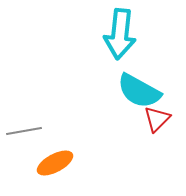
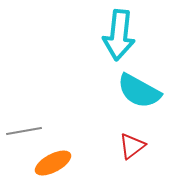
cyan arrow: moved 1 px left, 1 px down
red triangle: moved 25 px left, 27 px down; rotated 8 degrees clockwise
orange ellipse: moved 2 px left
